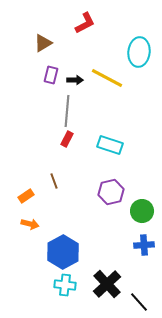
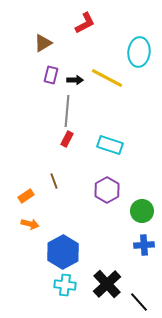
purple hexagon: moved 4 px left, 2 px up; rotated 15 degrees counterclockwise
